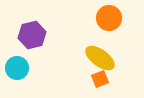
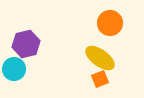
orange circle: moved 1 px right, 5 px down
purple hexagon: moved 6 px left, 9 px down
cyan circle: moved 3 px left, 1 px down
